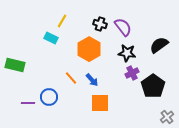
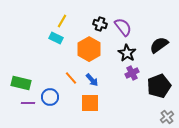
cyan rectangle: moved 5 px right
black star: rotated 24 degrees clockwise
green rectangle: moved 6 px right, 18 px down
black pentagon: moved 6 px right; rotated 15 degrees clockwise
blue circle: moved 1 px right
orange square: moved 10 px left
